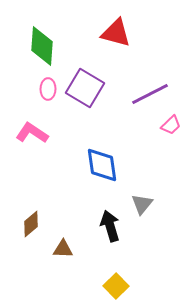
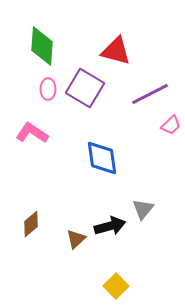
red triangle: moved 18 px down
blue diamond: moved 7 px up
gray triangle: moved 1 px right, 5 px down
black arrow: rotated 92 degrees clockwise
brown triangle: moved 13 px right, 10 px up; rotated 45 degrees counterclockwise
